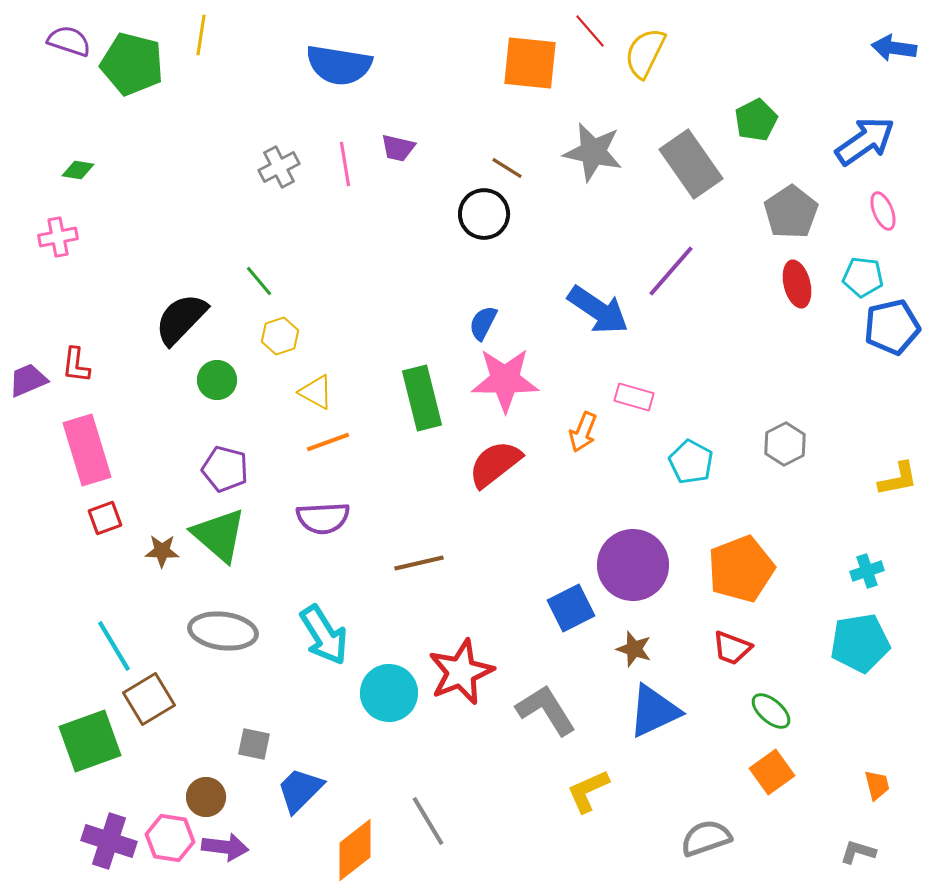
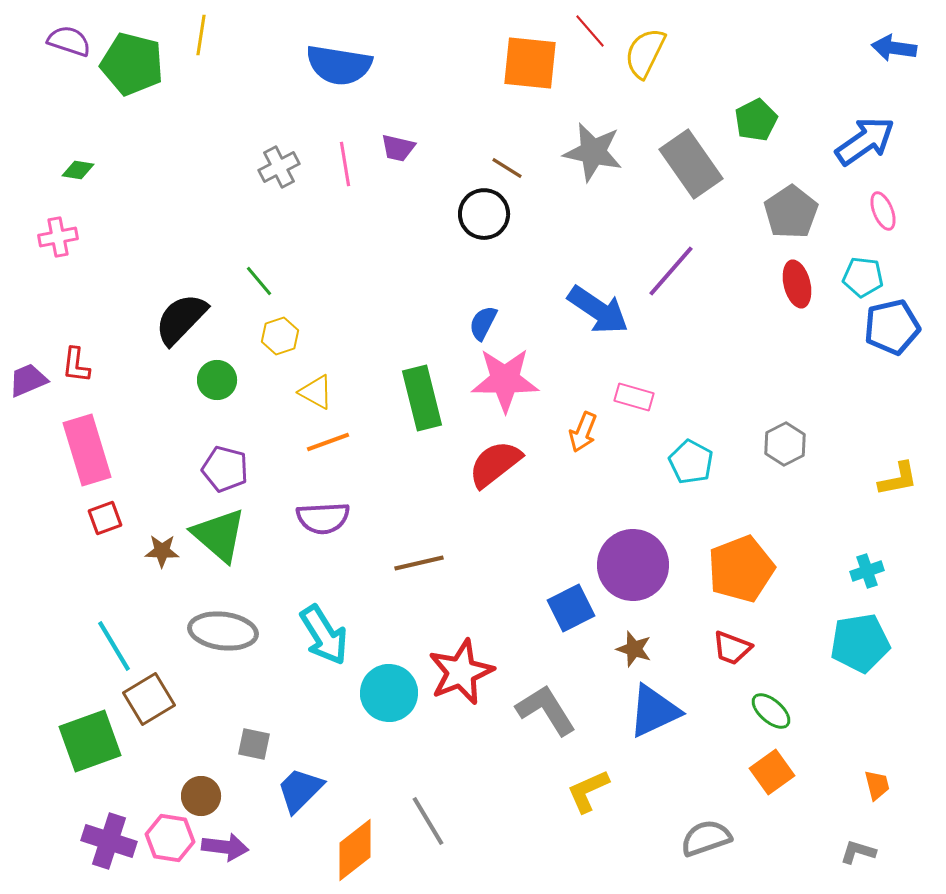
brown circle at (206, 797): moved 5 px left, 1 px up
